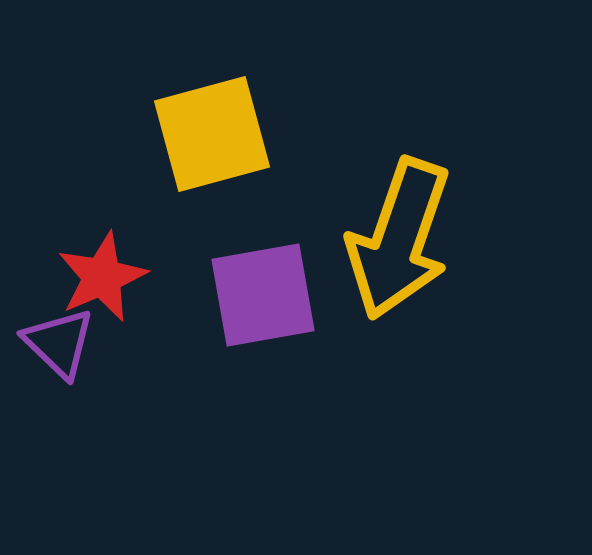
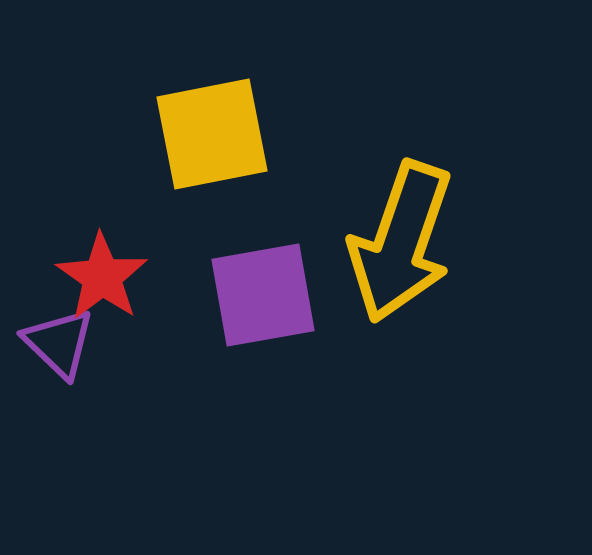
yellow square: rotated 4 degrees clockwise
yellow arrow: moved 2 px right, 3 px down
red star: rotated 14 degrees counterclockwise
